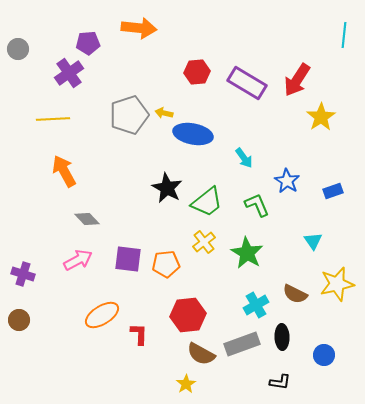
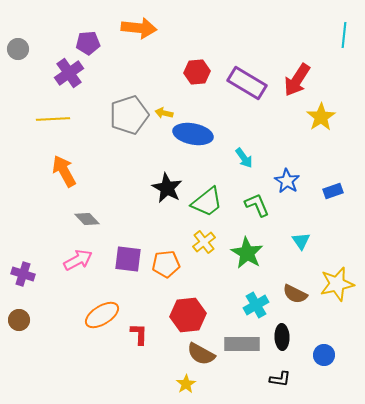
cyan triangle at (313, 241): moved 12 px left
gray rectangle at (242, 344): rotated 20 degrees clockwise
black L-shape at (280, 382): moved 3 px up
